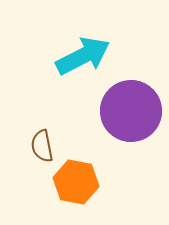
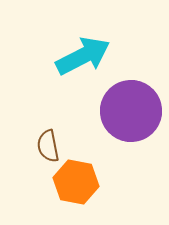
brown semicircle: moved 6 px right
